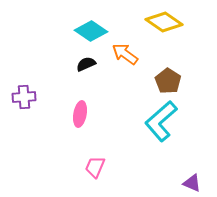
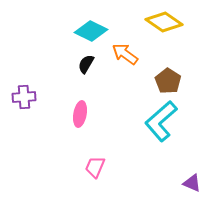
cyan diamond: rotated 8 degrees counterclockwise
black semicircle: rotated 36 degrees counterclockwise
